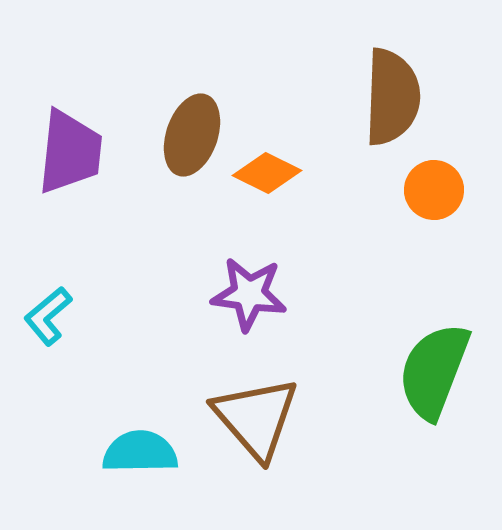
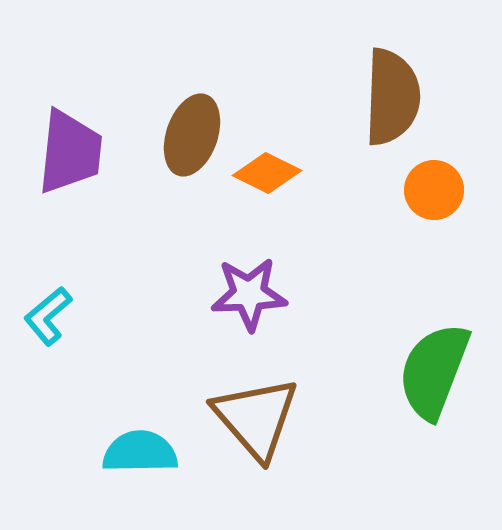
purple star: rotated 10 degrees counterclockwise
